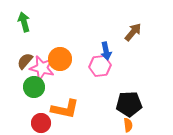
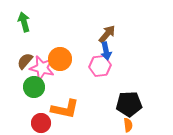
brown arrow: moved 26 px left, 2 px down
